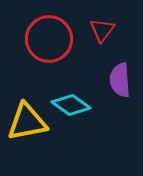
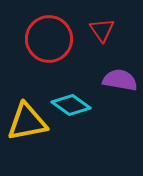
red triangle: rotated 12 degrees counterclockwise
purple semicircle: rotated 104 degrees clockwise
